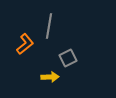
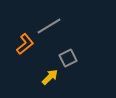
gray line: rotated 50 degrees clockwise
yellow arrow: rotated 42 degrees counterclockwise
